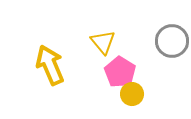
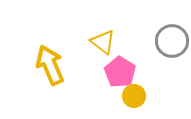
yellow triangle: rotated 12 degrees counterclockwise
yellow circle: moved 2 px right, 2 px down
